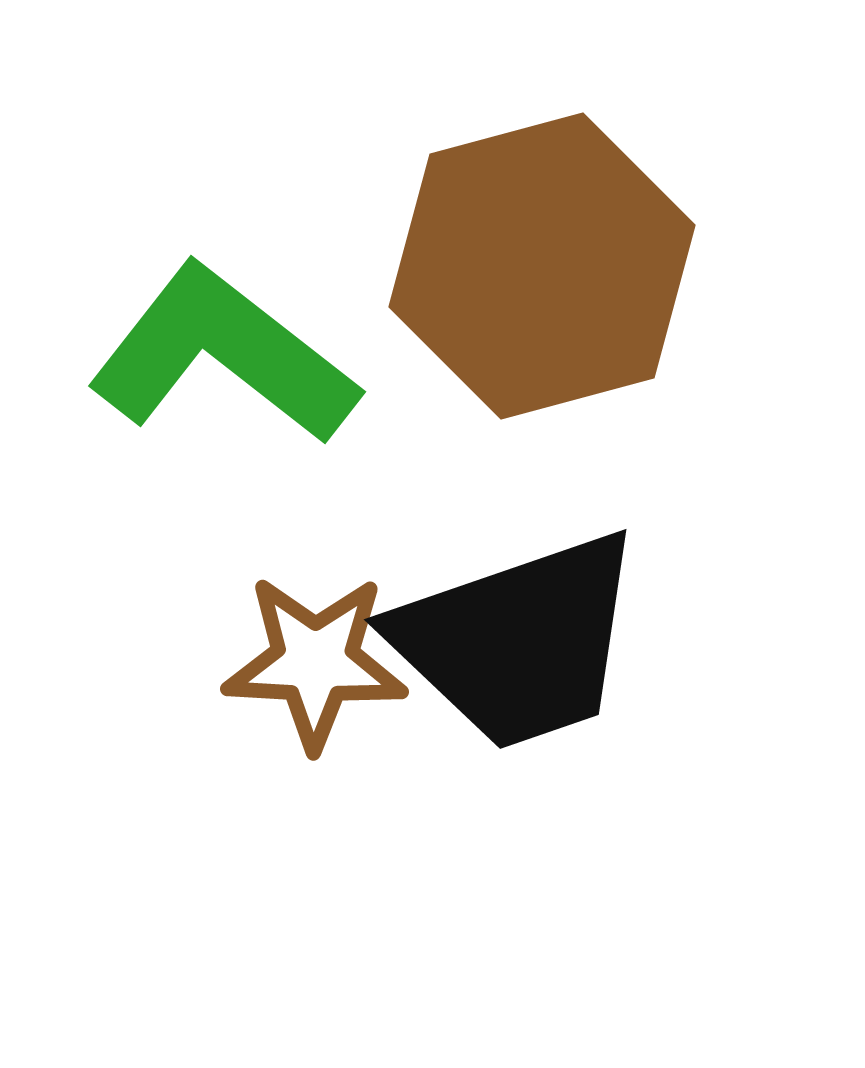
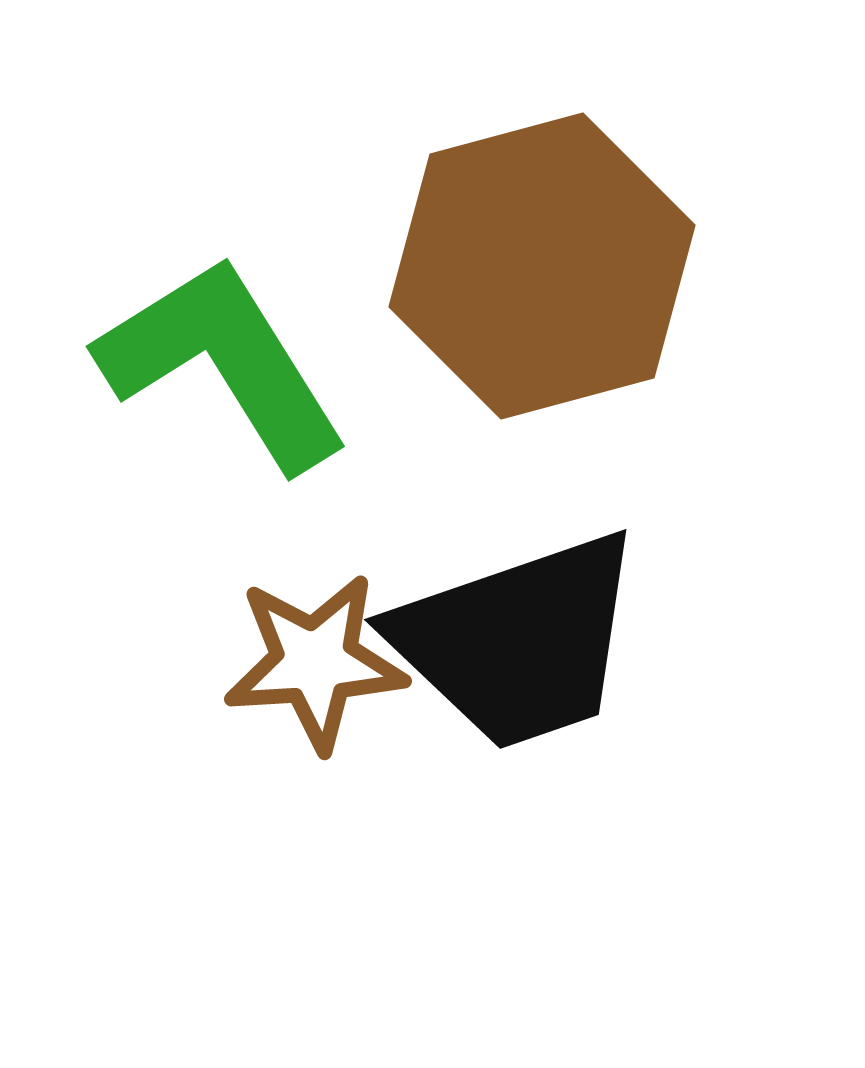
green L-shape: moved 8 px down; rotated 20 degrees clockwise
brown star: rotated 7 degrees counterclockwise
